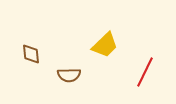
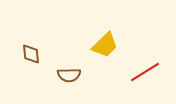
red line: rotated 32 degrees clockwise
